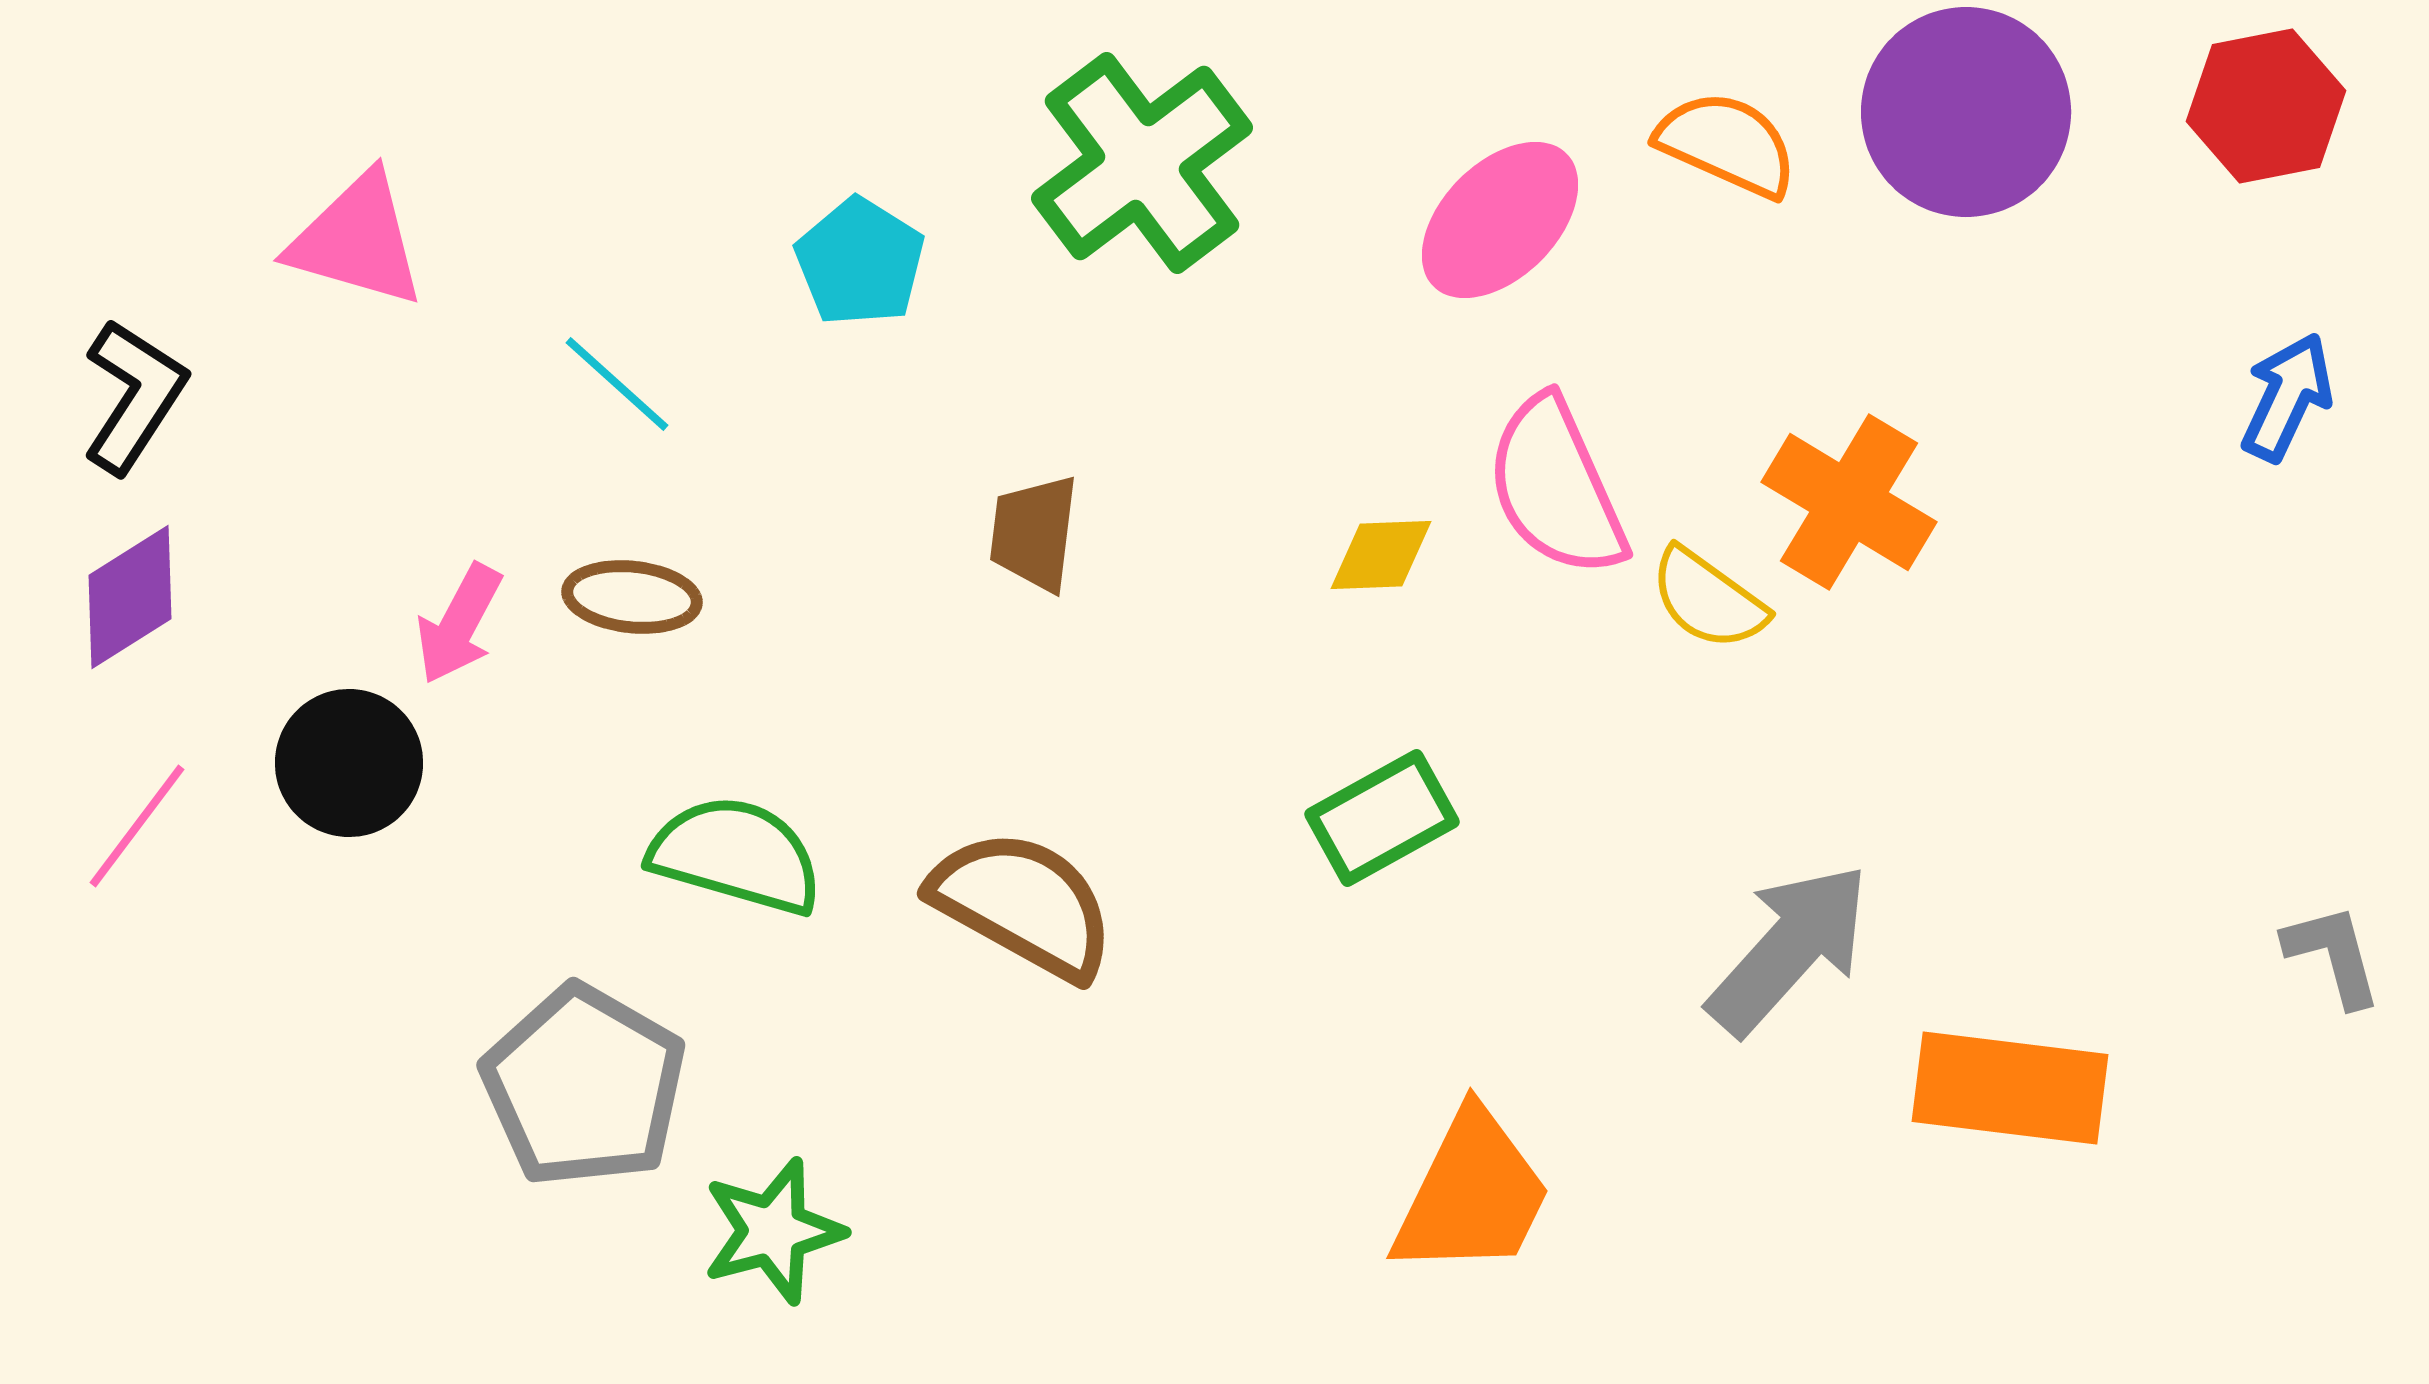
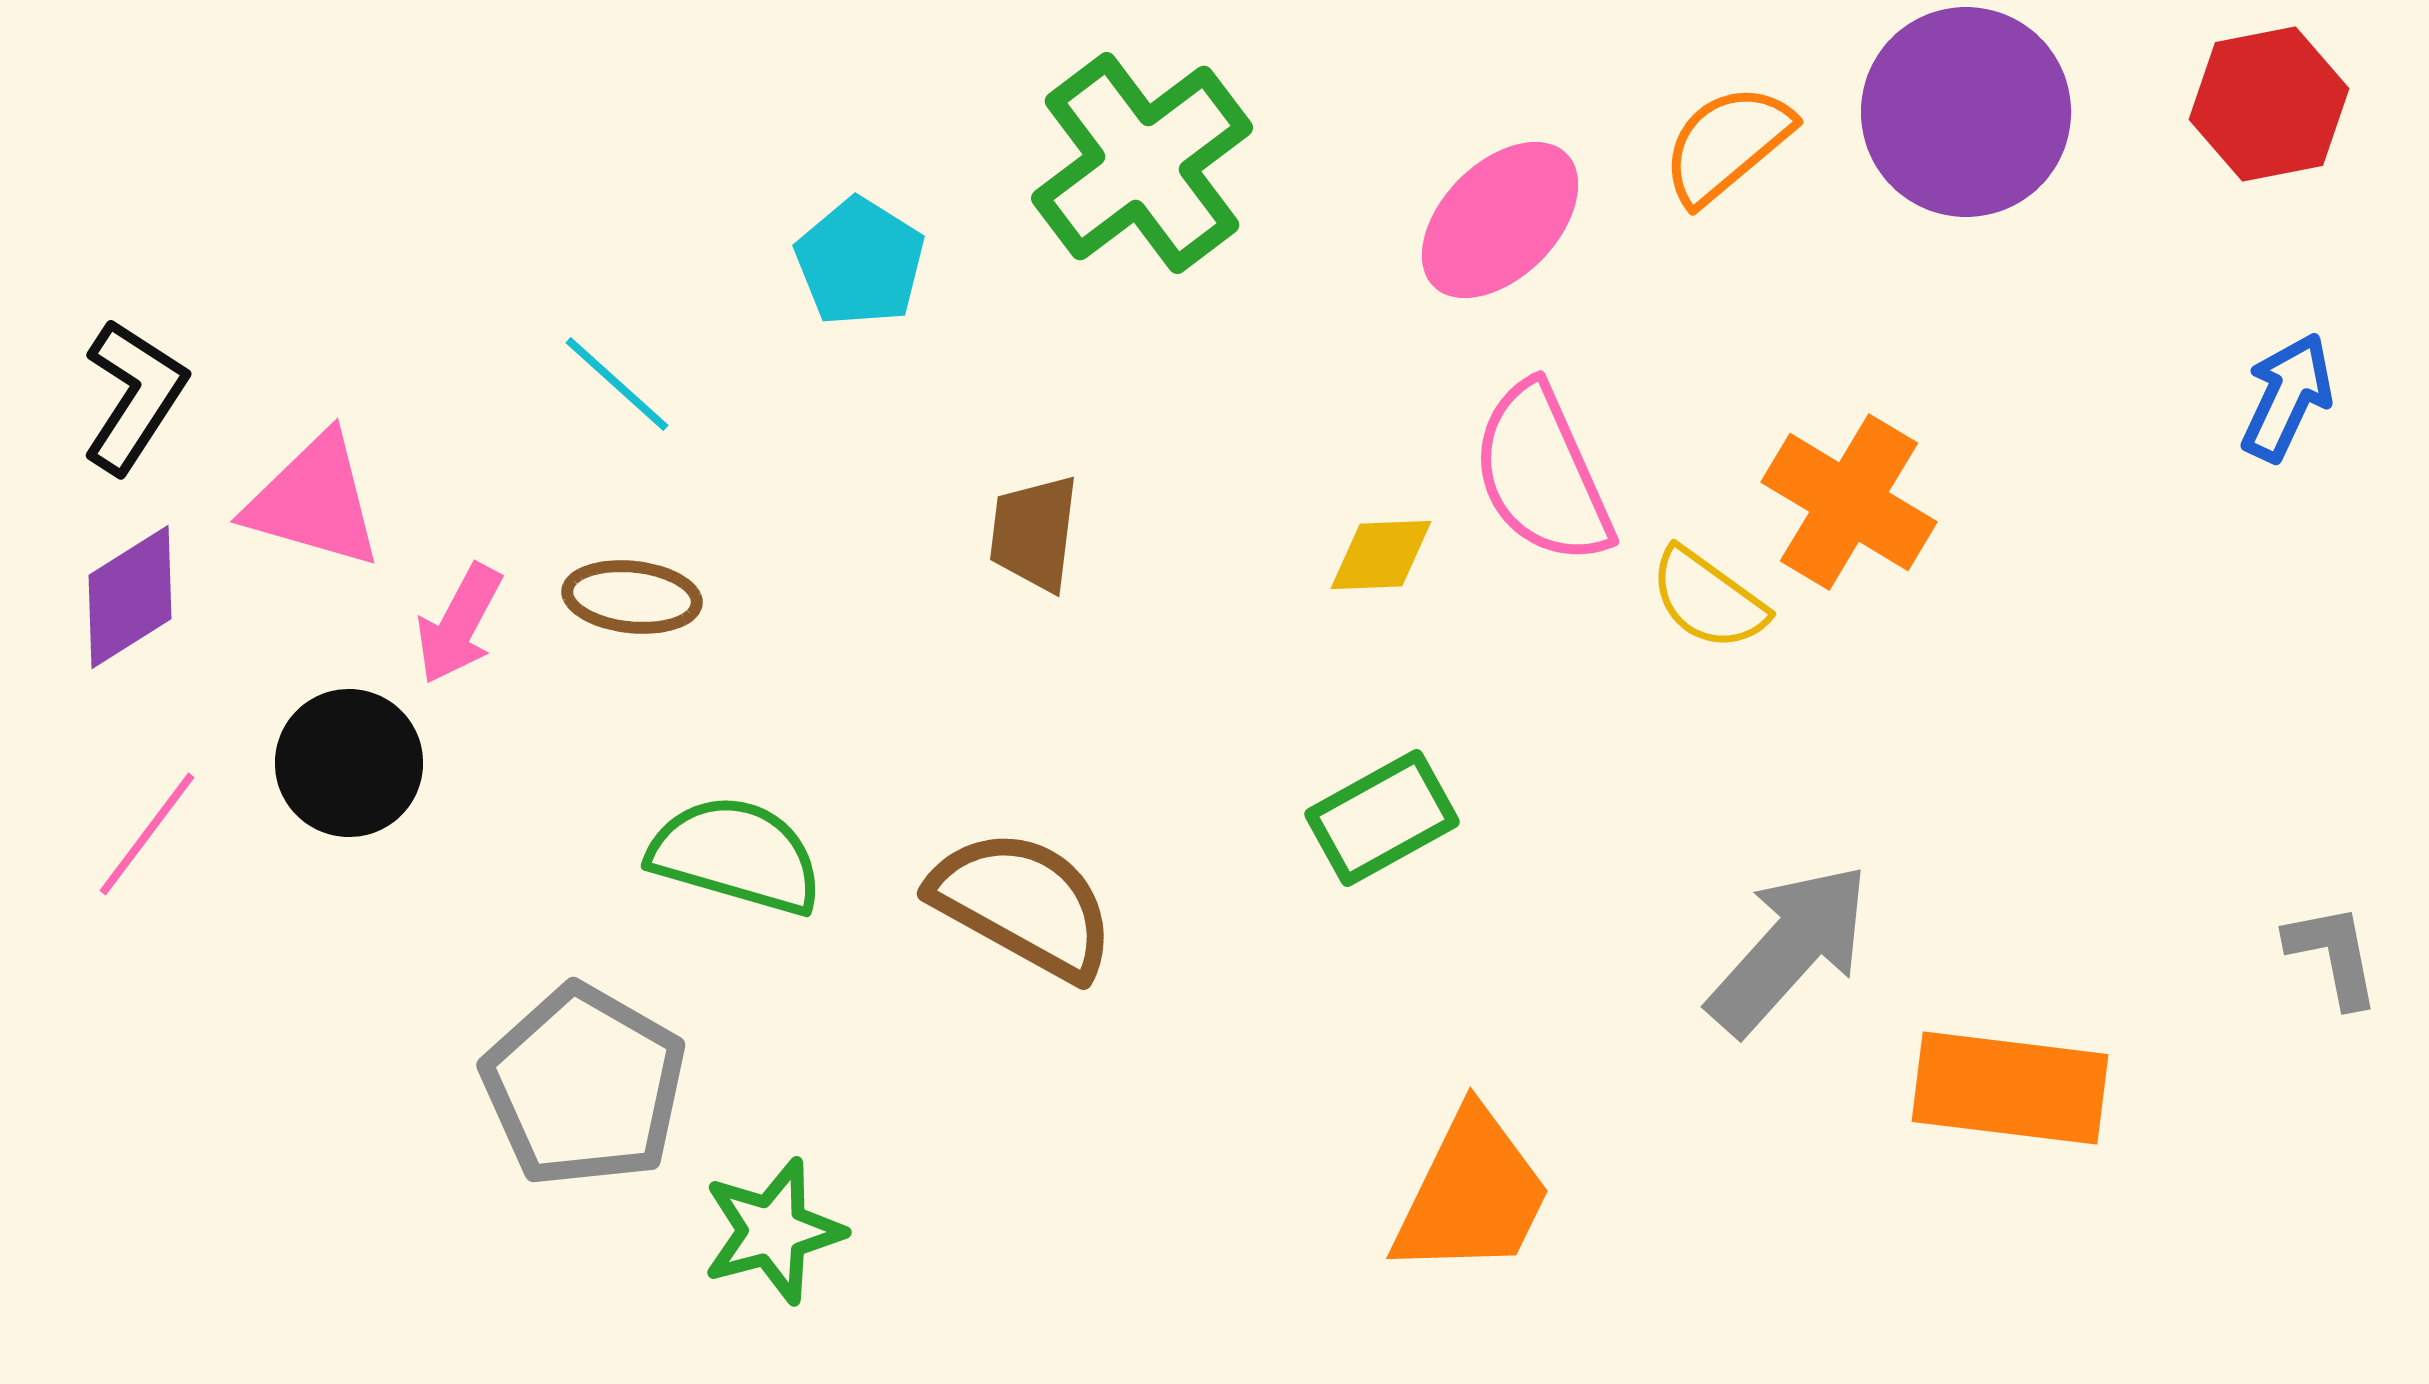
red hexagon: moved 3 px right, 2 px up
orange semicircle: rotated 64 degrees counterclockwise
pink triangle: moved 43 px left, 261 px down
pink semicircle: moved 14 px left, 13 px up
pink line: moved 10 px right, 8 px down
gray L-shape: rotated 4 degrees clockwise
